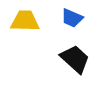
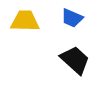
black trapezoid: moved 1 px down
